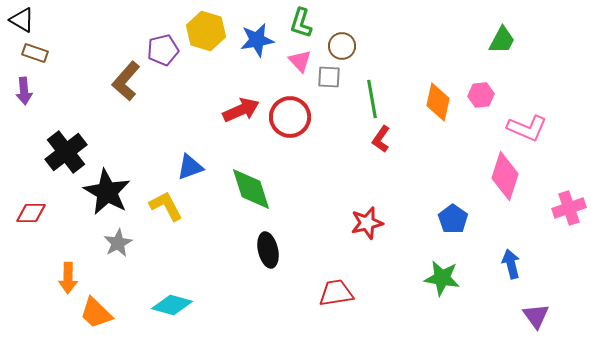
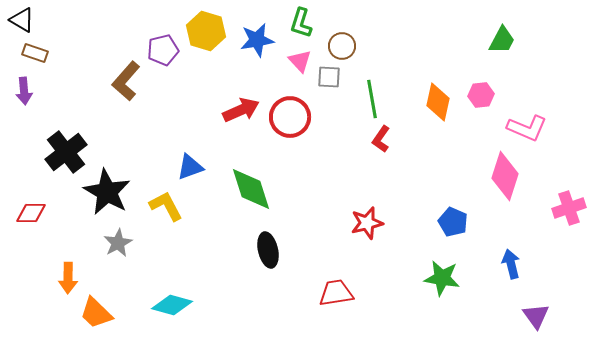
blue pentagon: moved 3 px down; rotated 12 degrees counterclockwise
